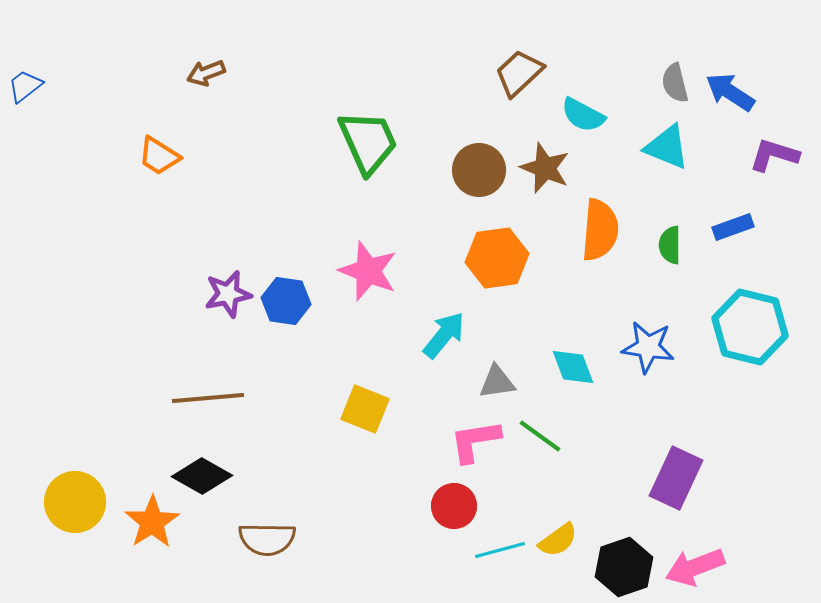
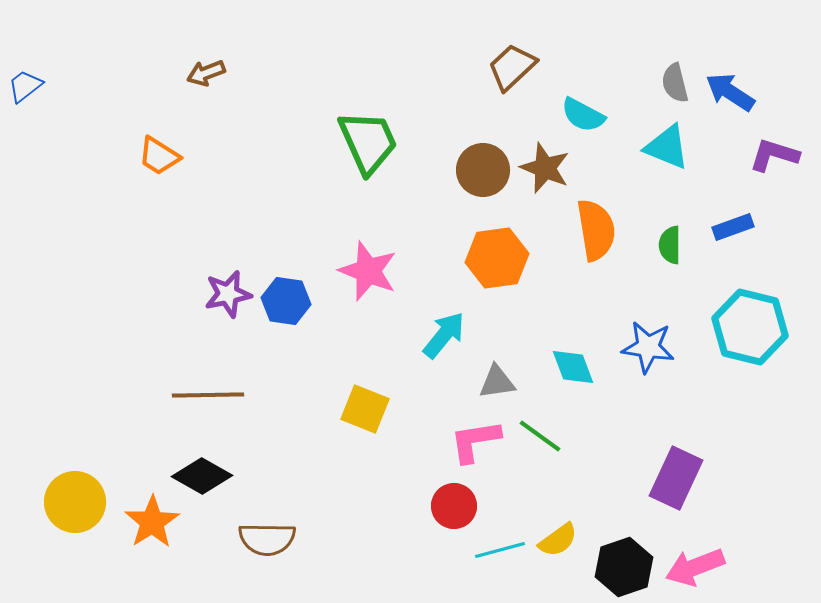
brown trapezoid: moved 7 px left, 6 px up
brown circle: moved 4 px right
orange semicircle: moved 4 px left; rotated 14 degrees counterclockwise
brown line: moved 3 px up; rotated 4 degrees clockwise
